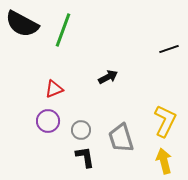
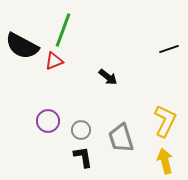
black semicircle: moved 22 px down
black arrow: rotated 66 degrees clockwise
red triangle: moved 28 px up
black L-shape: moved 2 px left
yellow arrow: moved 1 px right
